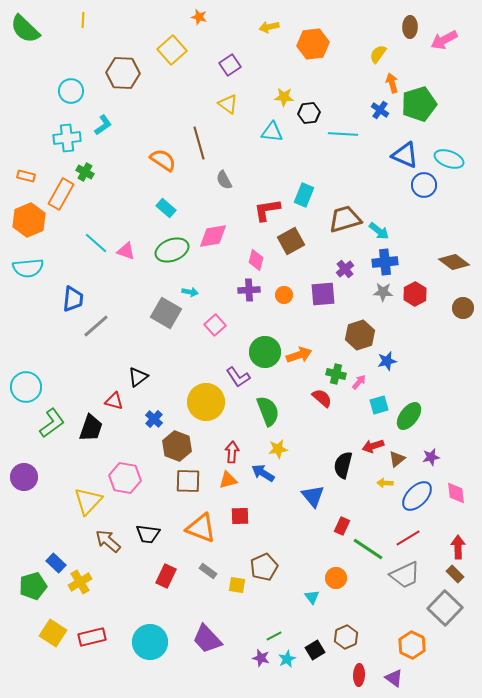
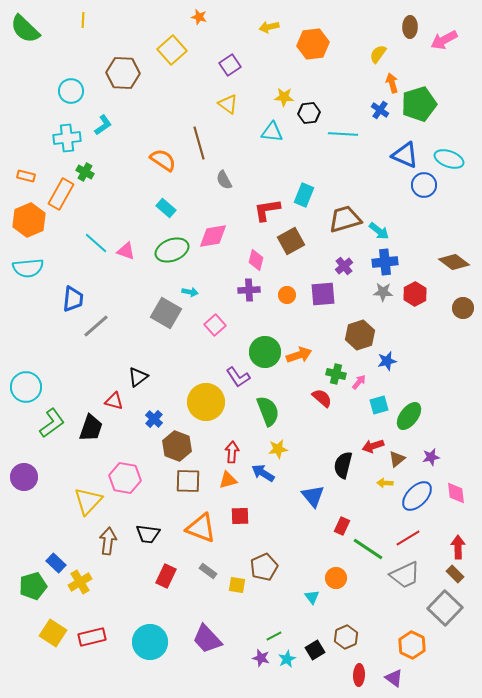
purple cross at (345, 269): moved 1 px left, 3 px up
orange circle at (284, 295): moved 3 px right
brown arrow at (108, 541): rotated 56 degrees clockwise
